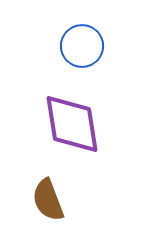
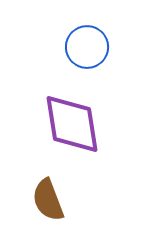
blue circle: moved 5 px right, 1 px down
